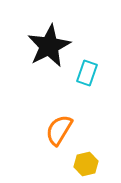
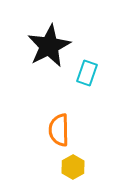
orange semicircle: rotated 32 degrees counterclockwise
yellow hexagon: moved 13 px left, 3 px down; rotated 15 degrees counterclockwise
